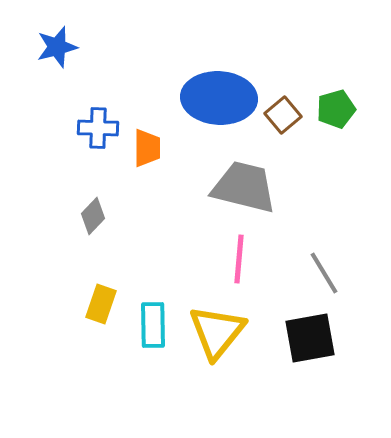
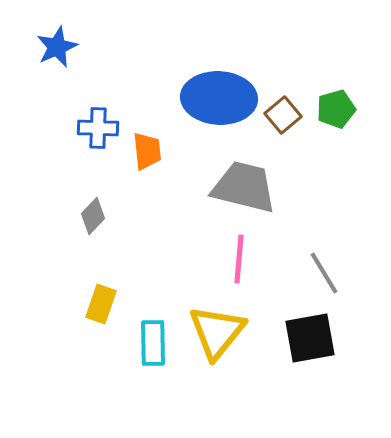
blue star: rotated 9 degrees counterclockwise
orange trapezoid: moved 3 px down; rotated 6 degrees counterclockwise
cyan rectangle: moved 18 px down
